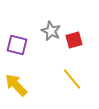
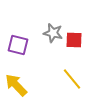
gray star: moved 2 px right, 2 px down; rotated 12 degrees counterclockwise
red square: rotated 18 degrees clockwise
purple square: moved 1 px right
